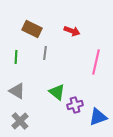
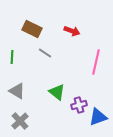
gray line: rotated 64 degrees counterclockwise
green line: moved 4 px left
purple cross: moved 4 px right
